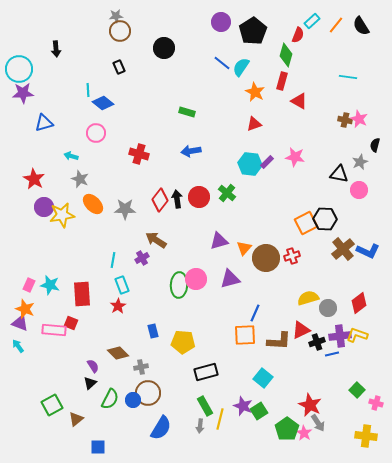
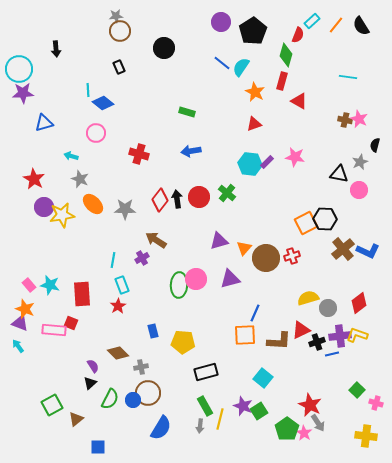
pink rectangle at (29, 285): rotated 64 degrees counterclockwise
